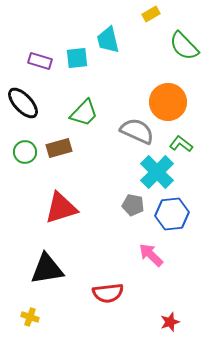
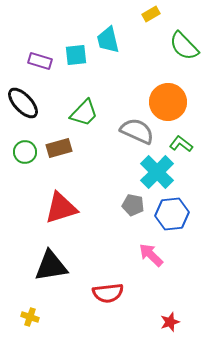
cyan square: moved 1 px left, 3 px up
black triangle: moved 4 px right, 3 px up
